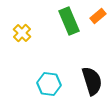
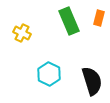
orange rectangle: moved 1 px right, 2 px down; rotated 35 degrees counterclockwise
yellow cross: rotated 18 degrees counterclockwise
cyan hexagon: moved 10 px up; rotated 20 degrees clockwise
